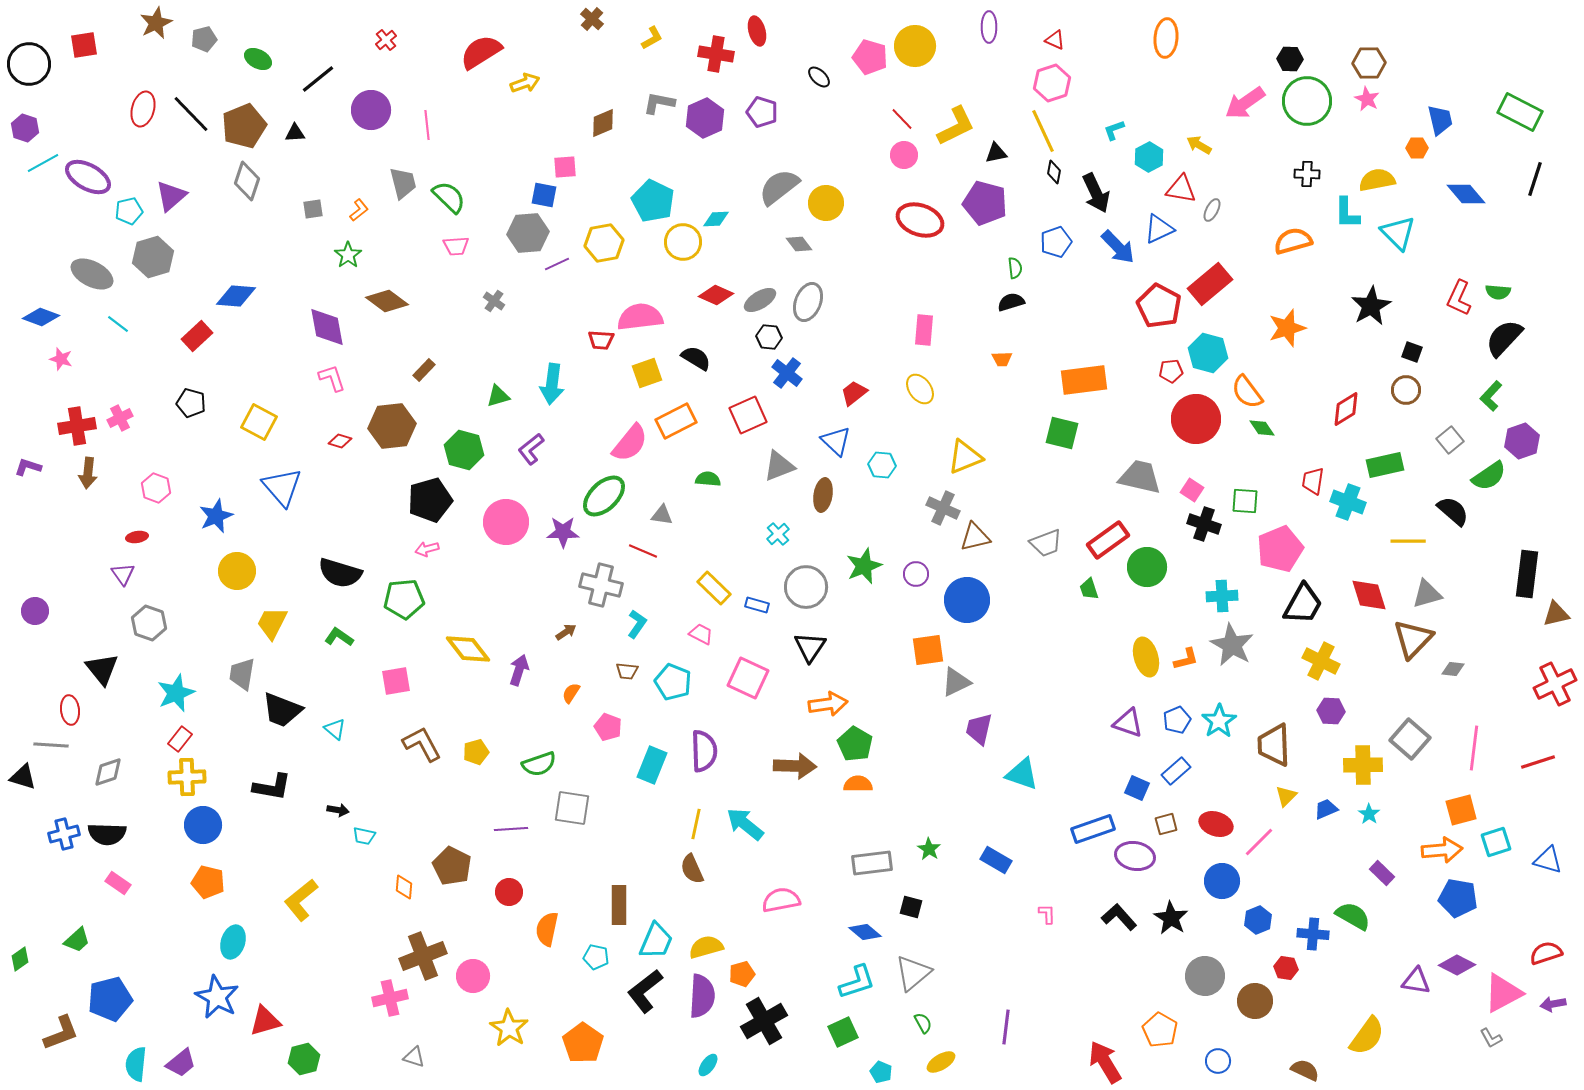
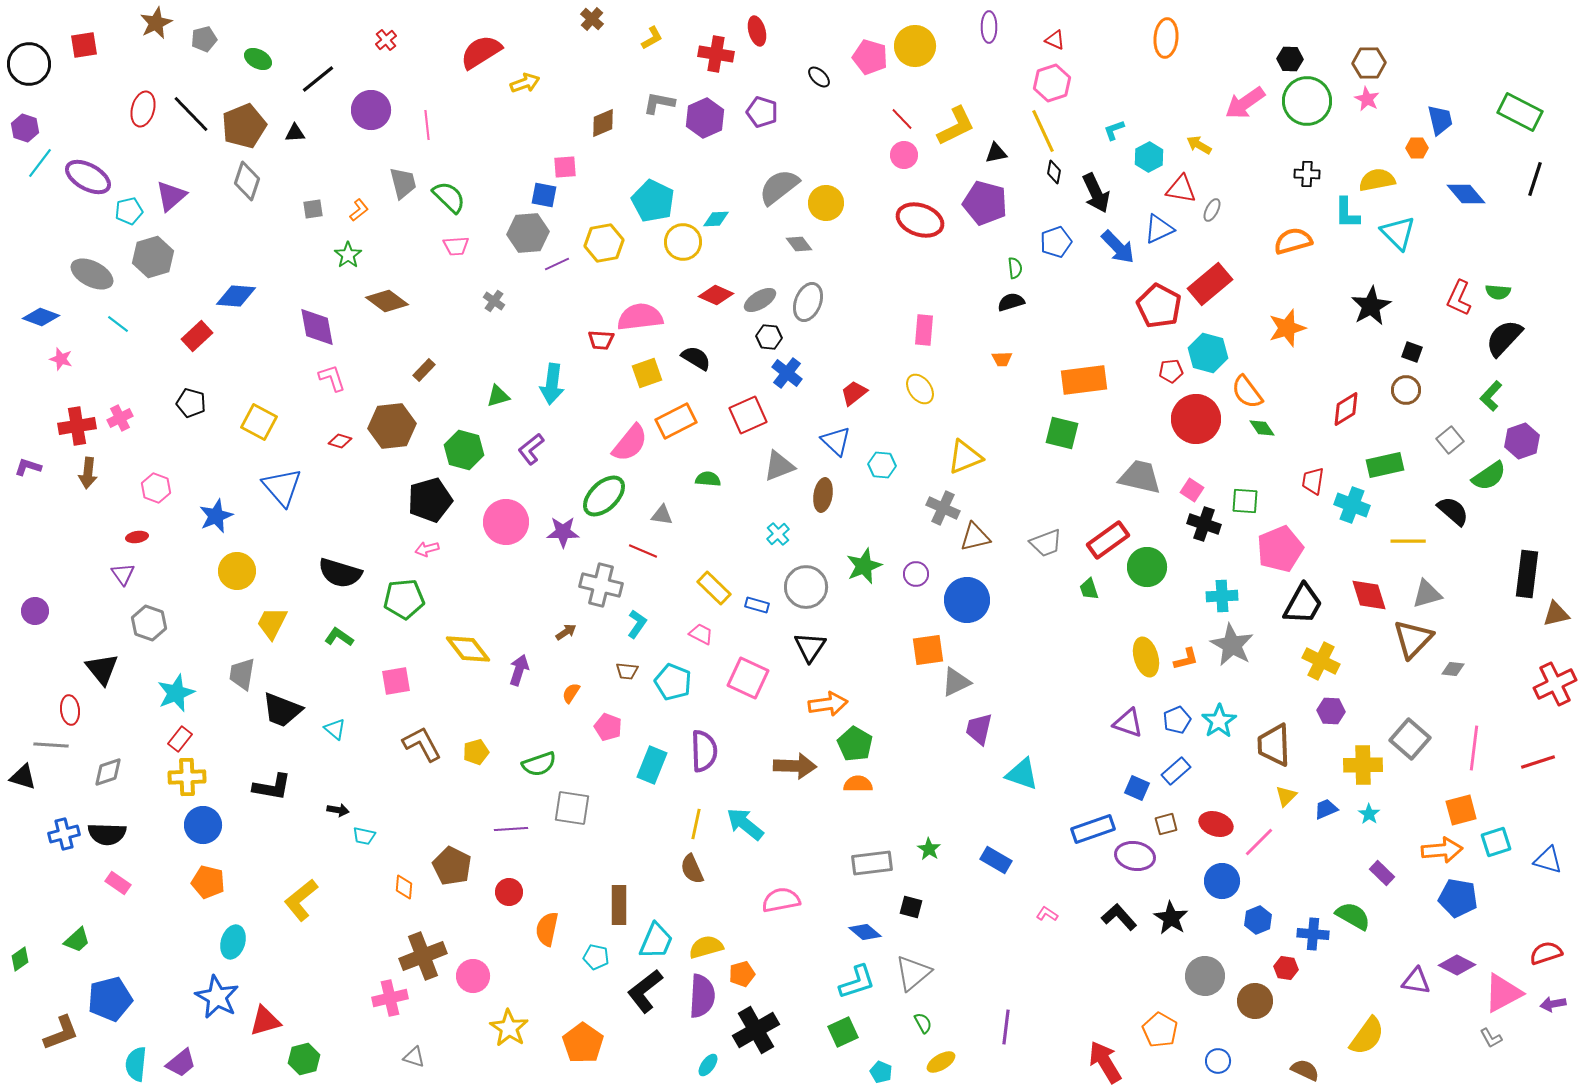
cyan line at (43, 163): moved 3 px left; rotated 24 degrees counterclockwise
purple diamond at (327, 327): moved 10 px left
cyan cross at (1348, 502): moved 4 px right, 3 px down
pink L-shape at (1047, 914): rotated 55 degrees counterclockwise
black cross at (764, 1021): moved 8 px left, 9 px down
